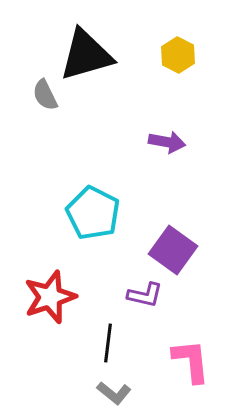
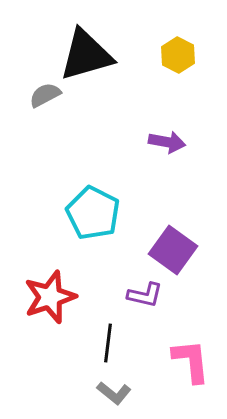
gray semicircle: rotated 88 degrees clockwise
